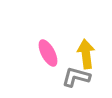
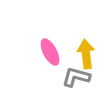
pink ellipse: moved 2 px right, 1 px up
